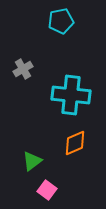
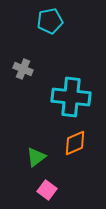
cyan pentagon: moved 11 px left
gray cross: rotated 36 degrees counterclockwise
cyan cross: moved 2 px down
green triangle: moved 4 px right, 4 px up
